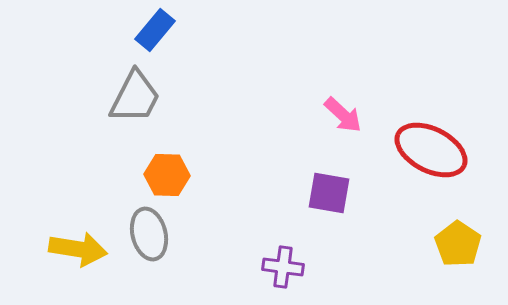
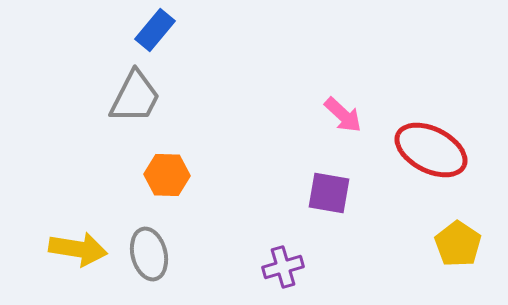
gray ellipse: moved 20 px down
purple cross: rotated 24 degrees counterclockwise
